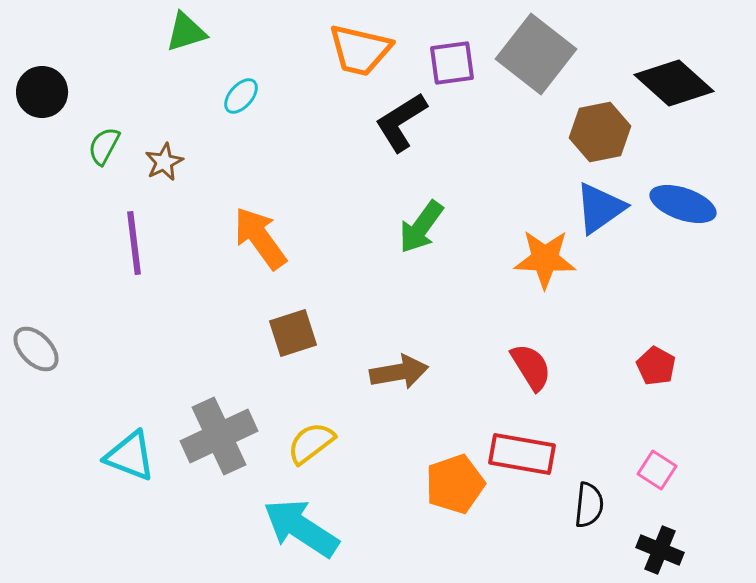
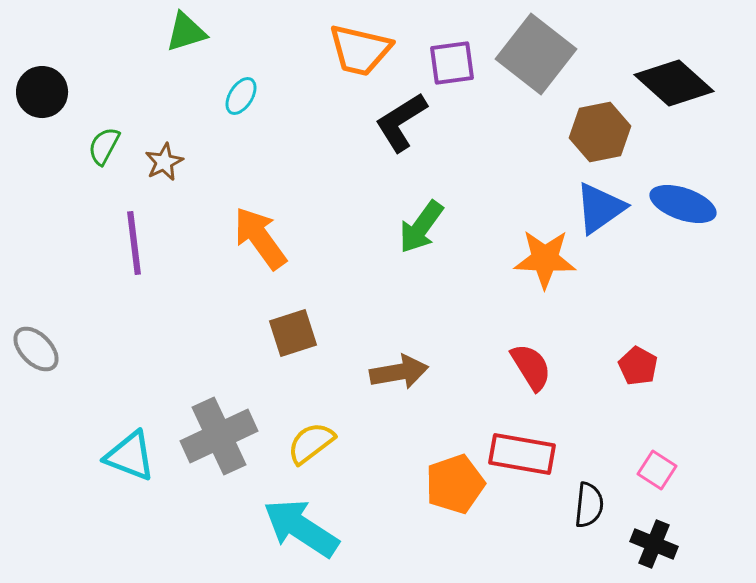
cyan ellipse: rotated 9 degrees counterclockwise
red pentagon: moved 18 px left
black cross: moved 6 px left, 6 px up
